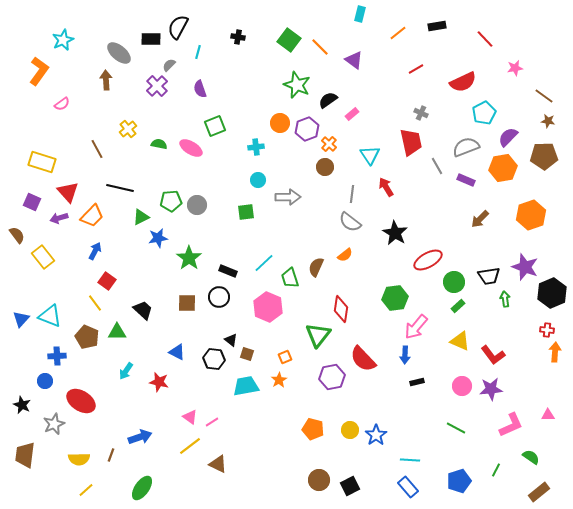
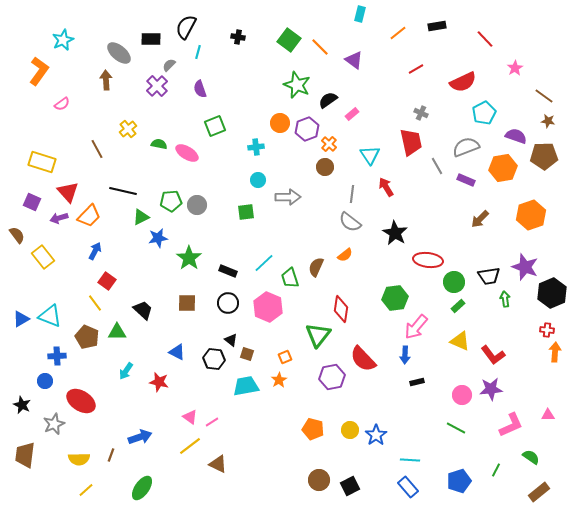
black semicircle at (178, 27): moved 8 px right
pink star at (515, 68): rotated 21 degrees counterclockwise
purple semicircle at (508, 137): moved 8 px right, 1 px up; rotated 65 degrees clockwise
pink ellipse at (191, 148): moved 4 px left, 5 px down
black line at (120, 188): moved 3 px right, 3 px down
orange trapezoid at (92, 216): moved 3 px left
red ellipse at (428, 260): rotated 36 degrees clockwise
black circle at (219, 297): moved 9 px right, 6 px down
blue triangle at (21, 319): rotated 18 degrees clockwise
pink circle at (462, 386): moved 9 px down
